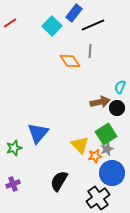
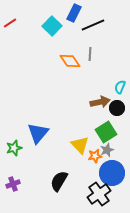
blue rectangle: rotated 12 degrees counterclockwise
gray line: moved 3 px down
green square: moved 2 px up
gray star: moved 1 px down
black cross: moved 1 px right, 4 px up
